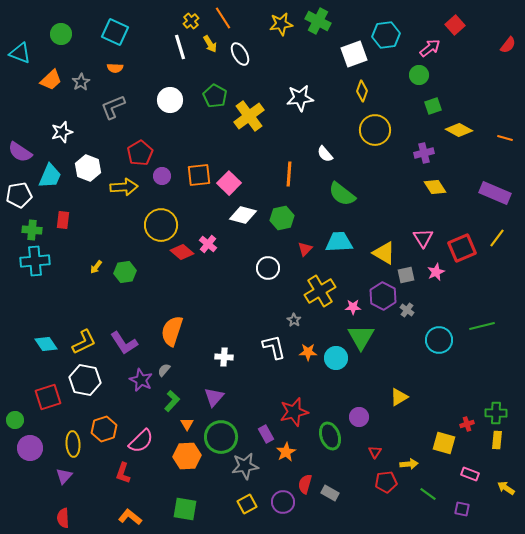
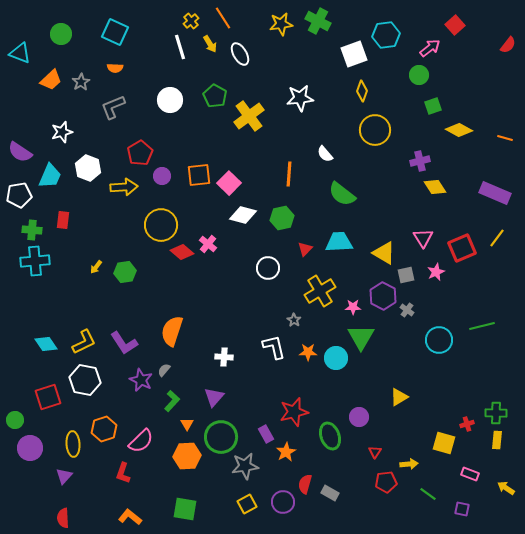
purple cross at (424, 153): moved 4 px left, 8 px down
